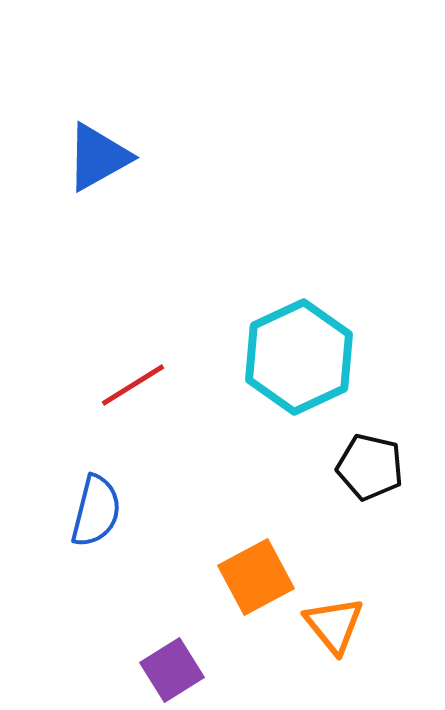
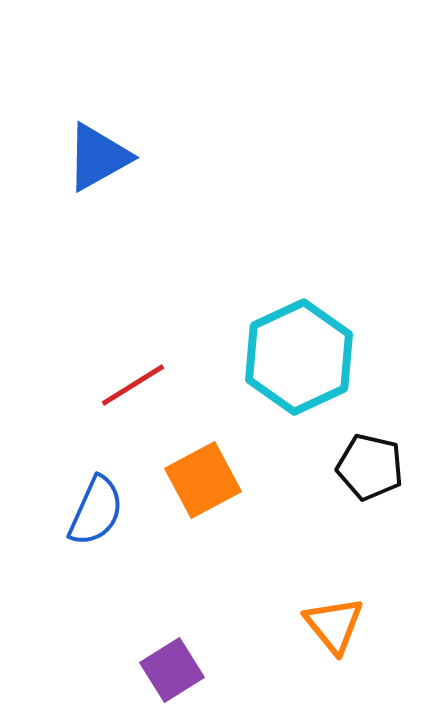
blue semicircle: rotated 10 degrees clockwise
orange square: moved 53 px left, 97 px up
